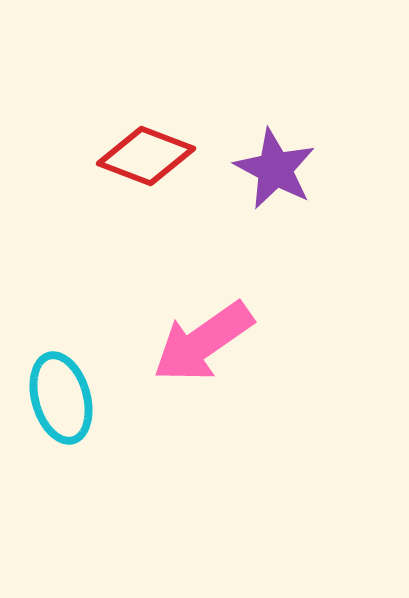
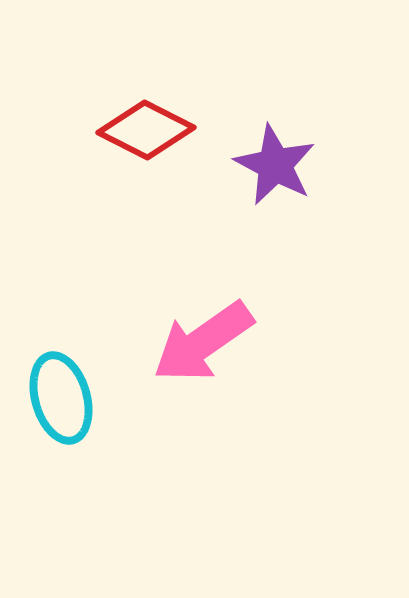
red diamond: moved 26 px up; rotated 6 degrees clockwise
purple star: moved 4 px up
